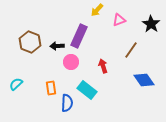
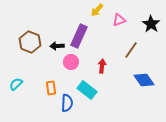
red arrow: moved 1 px left; rotated 24 degrees clockwise
